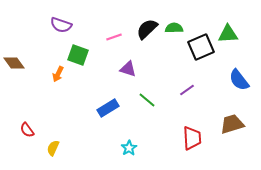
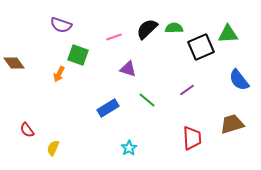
orange arrow: moved 1 px right
